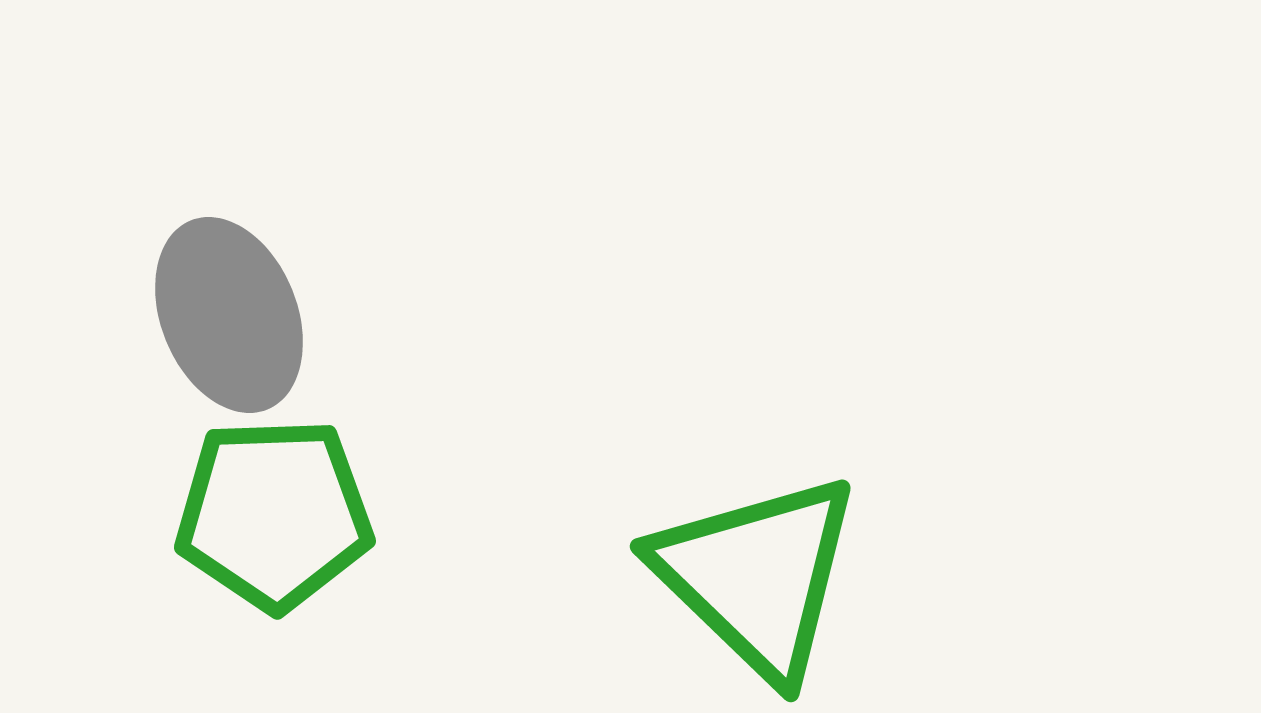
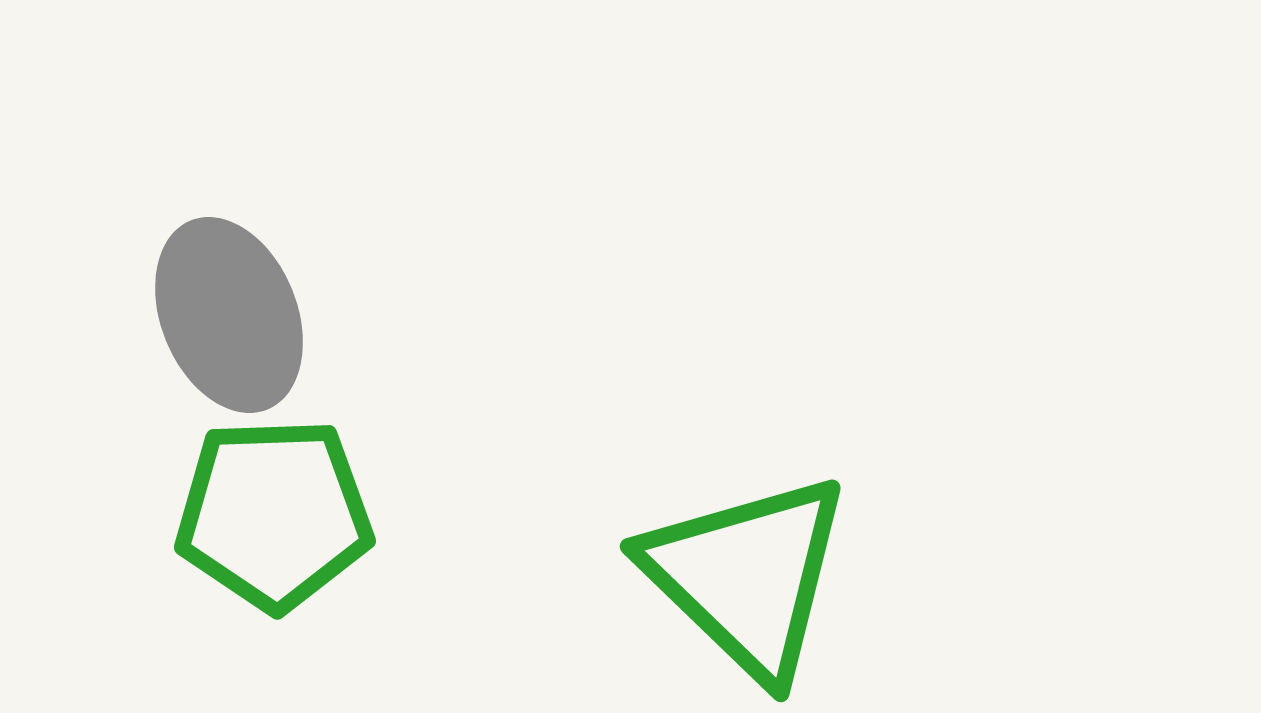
green triangle: moved 10 px left
